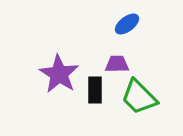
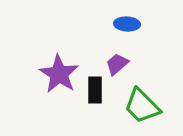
blue ellipse: rotated 40 degrees clockwise
purple trapezoid: rotated 40 degrees counterclockwise
green trapezoid: moved 3 px right, 9 px down
